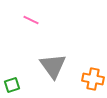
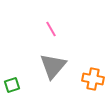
pink line: moved 20 px right, 9 px down; rotated 35 degrees clockwise
gray triangle: rotated 16 degrees clockwise
